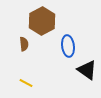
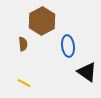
brown semicircle: moved 1 px left
black triangle: moved 2 px down
yellow line: moved 2 px left
